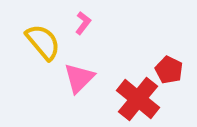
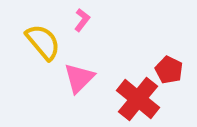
pink L-shape: moved 1 px left, 3 px up
